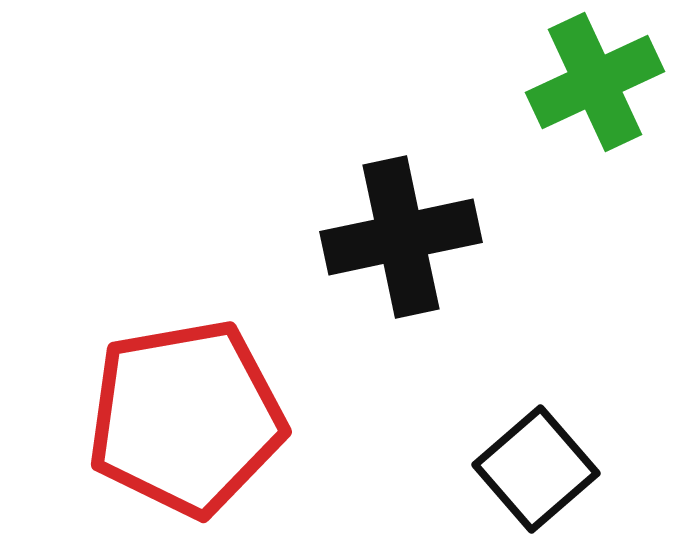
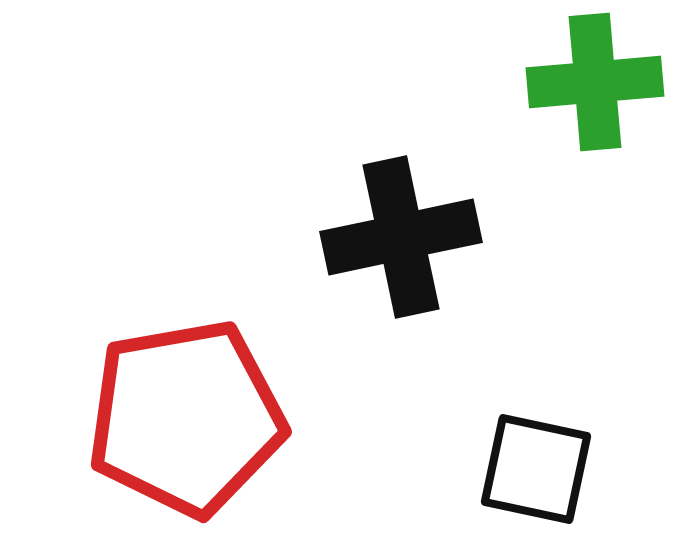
green cross: rotated 20 degrees clockwise
black square: rotated 37 degrees counterclockwise
